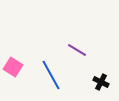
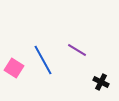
pink square: moved 1 px right, 1 px down
blue line: moved 8 px left, 15 px up
